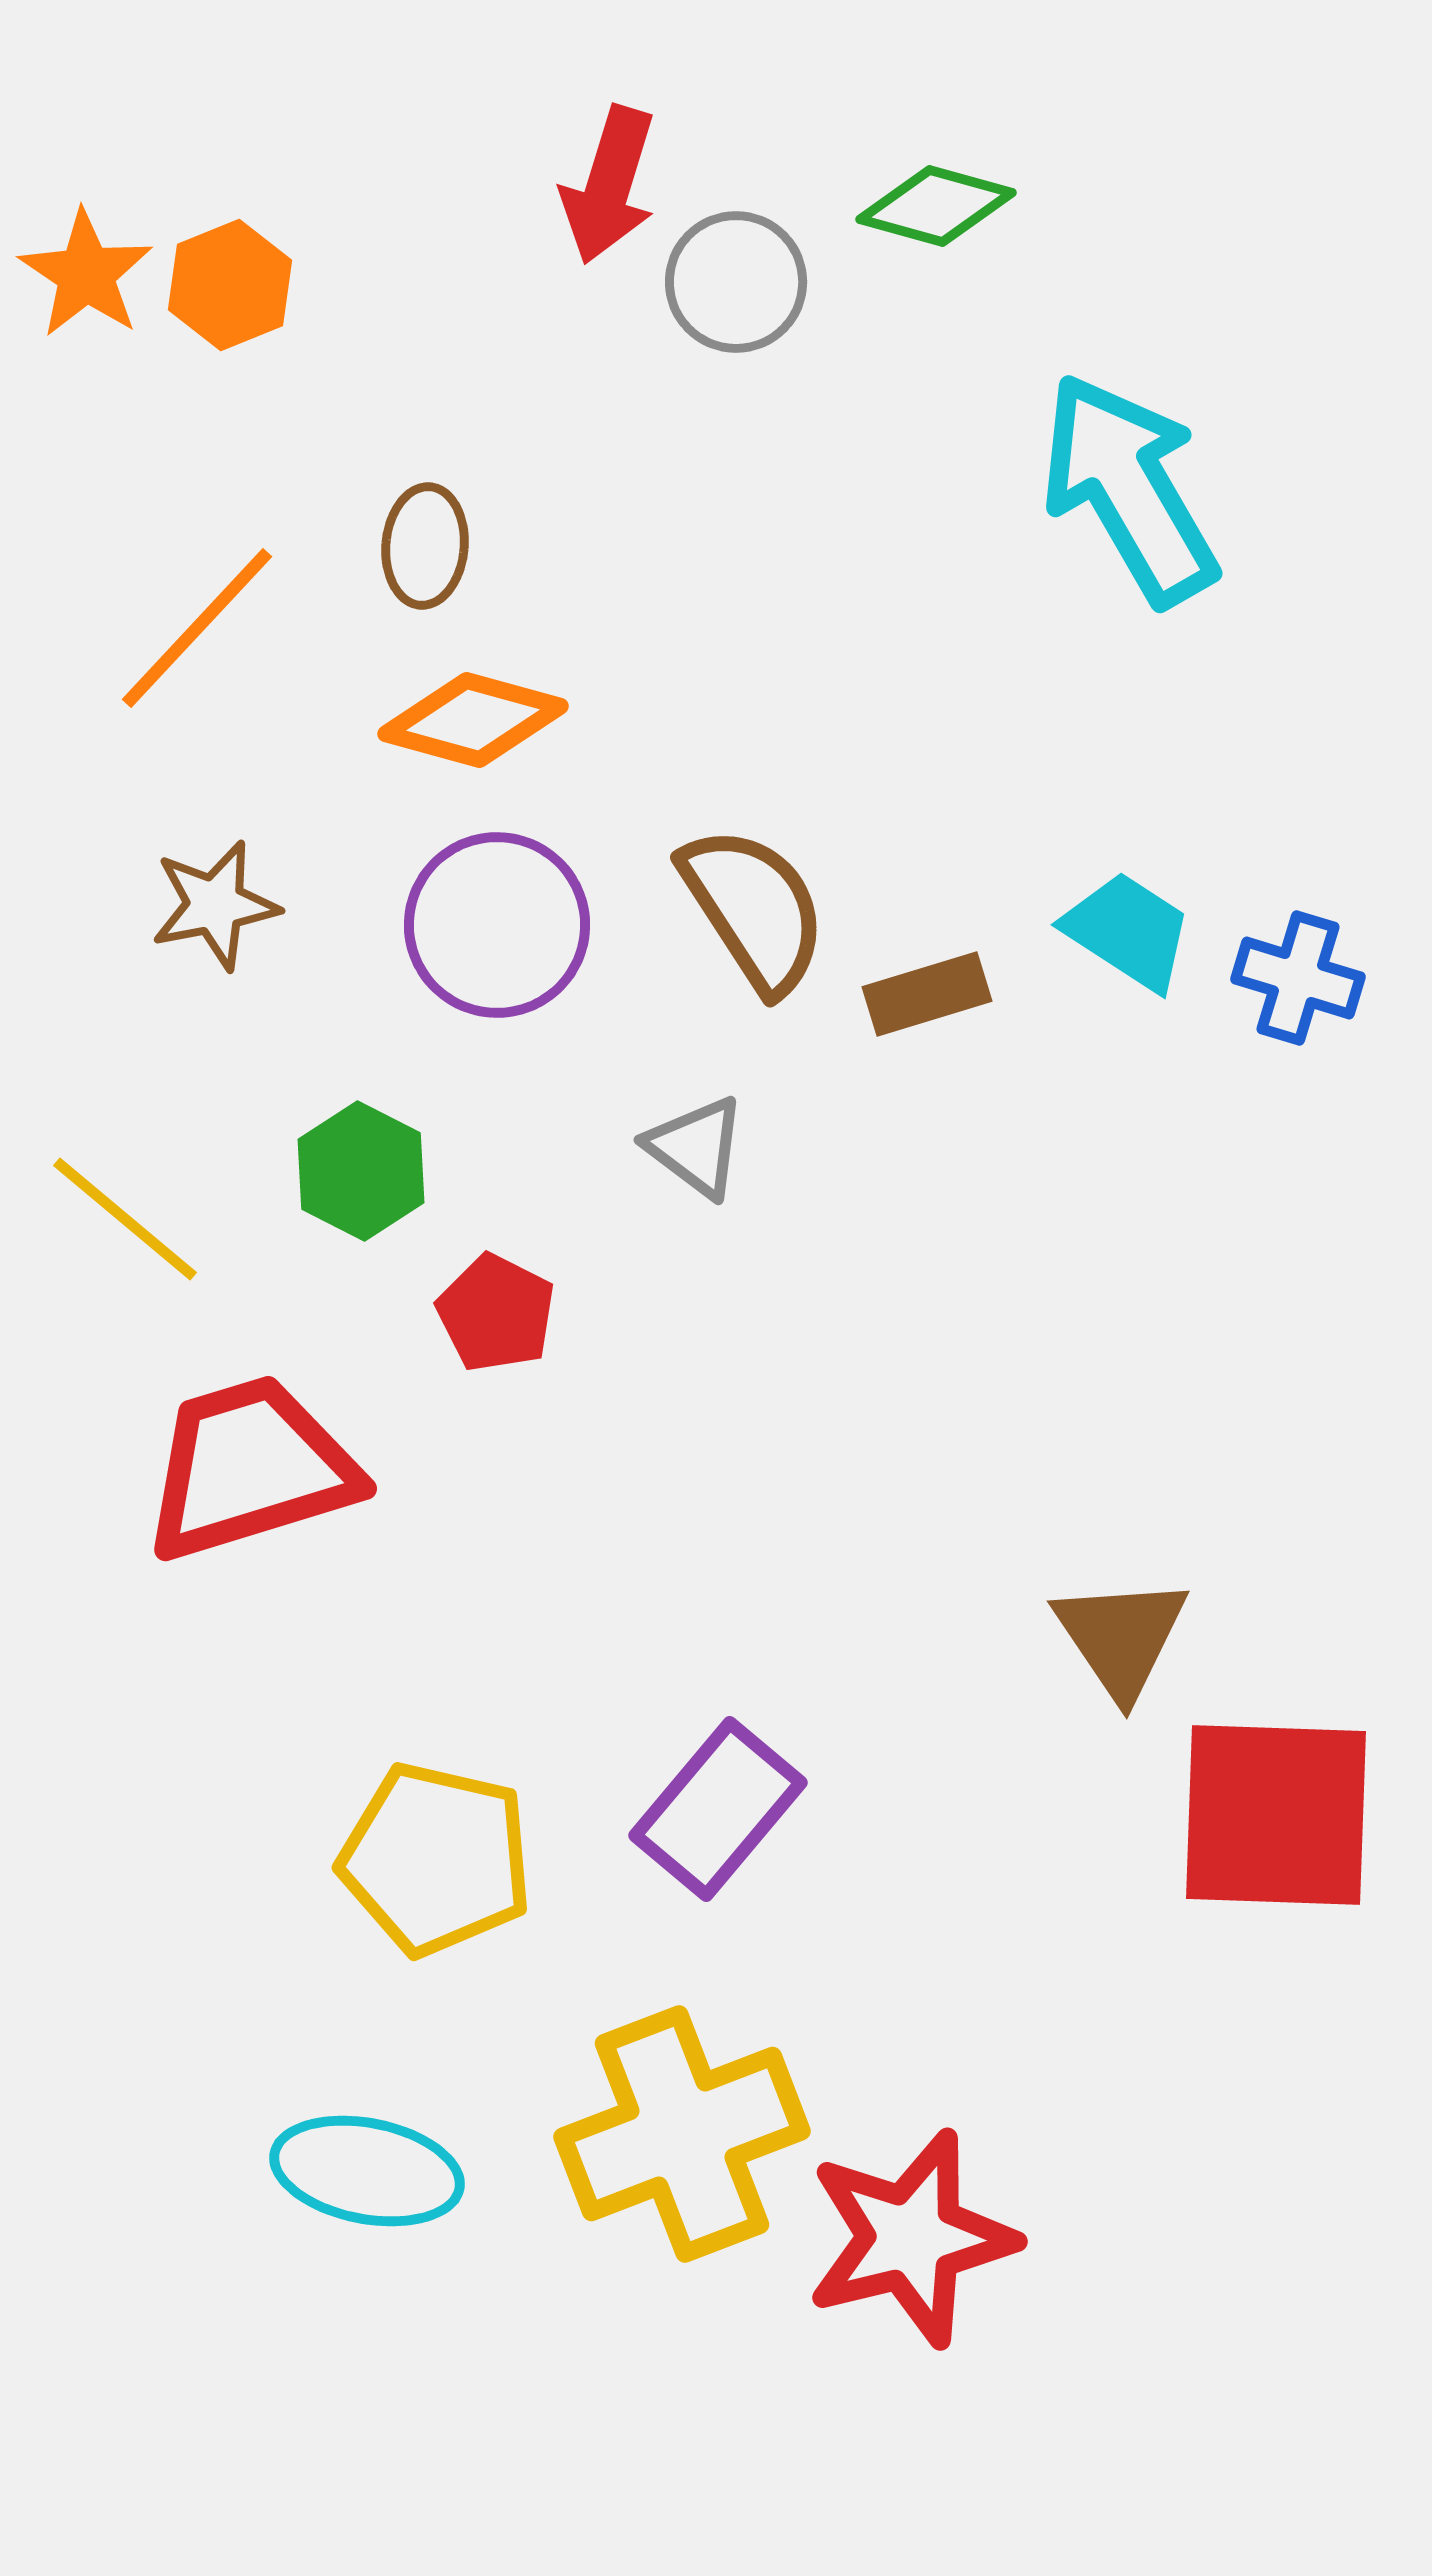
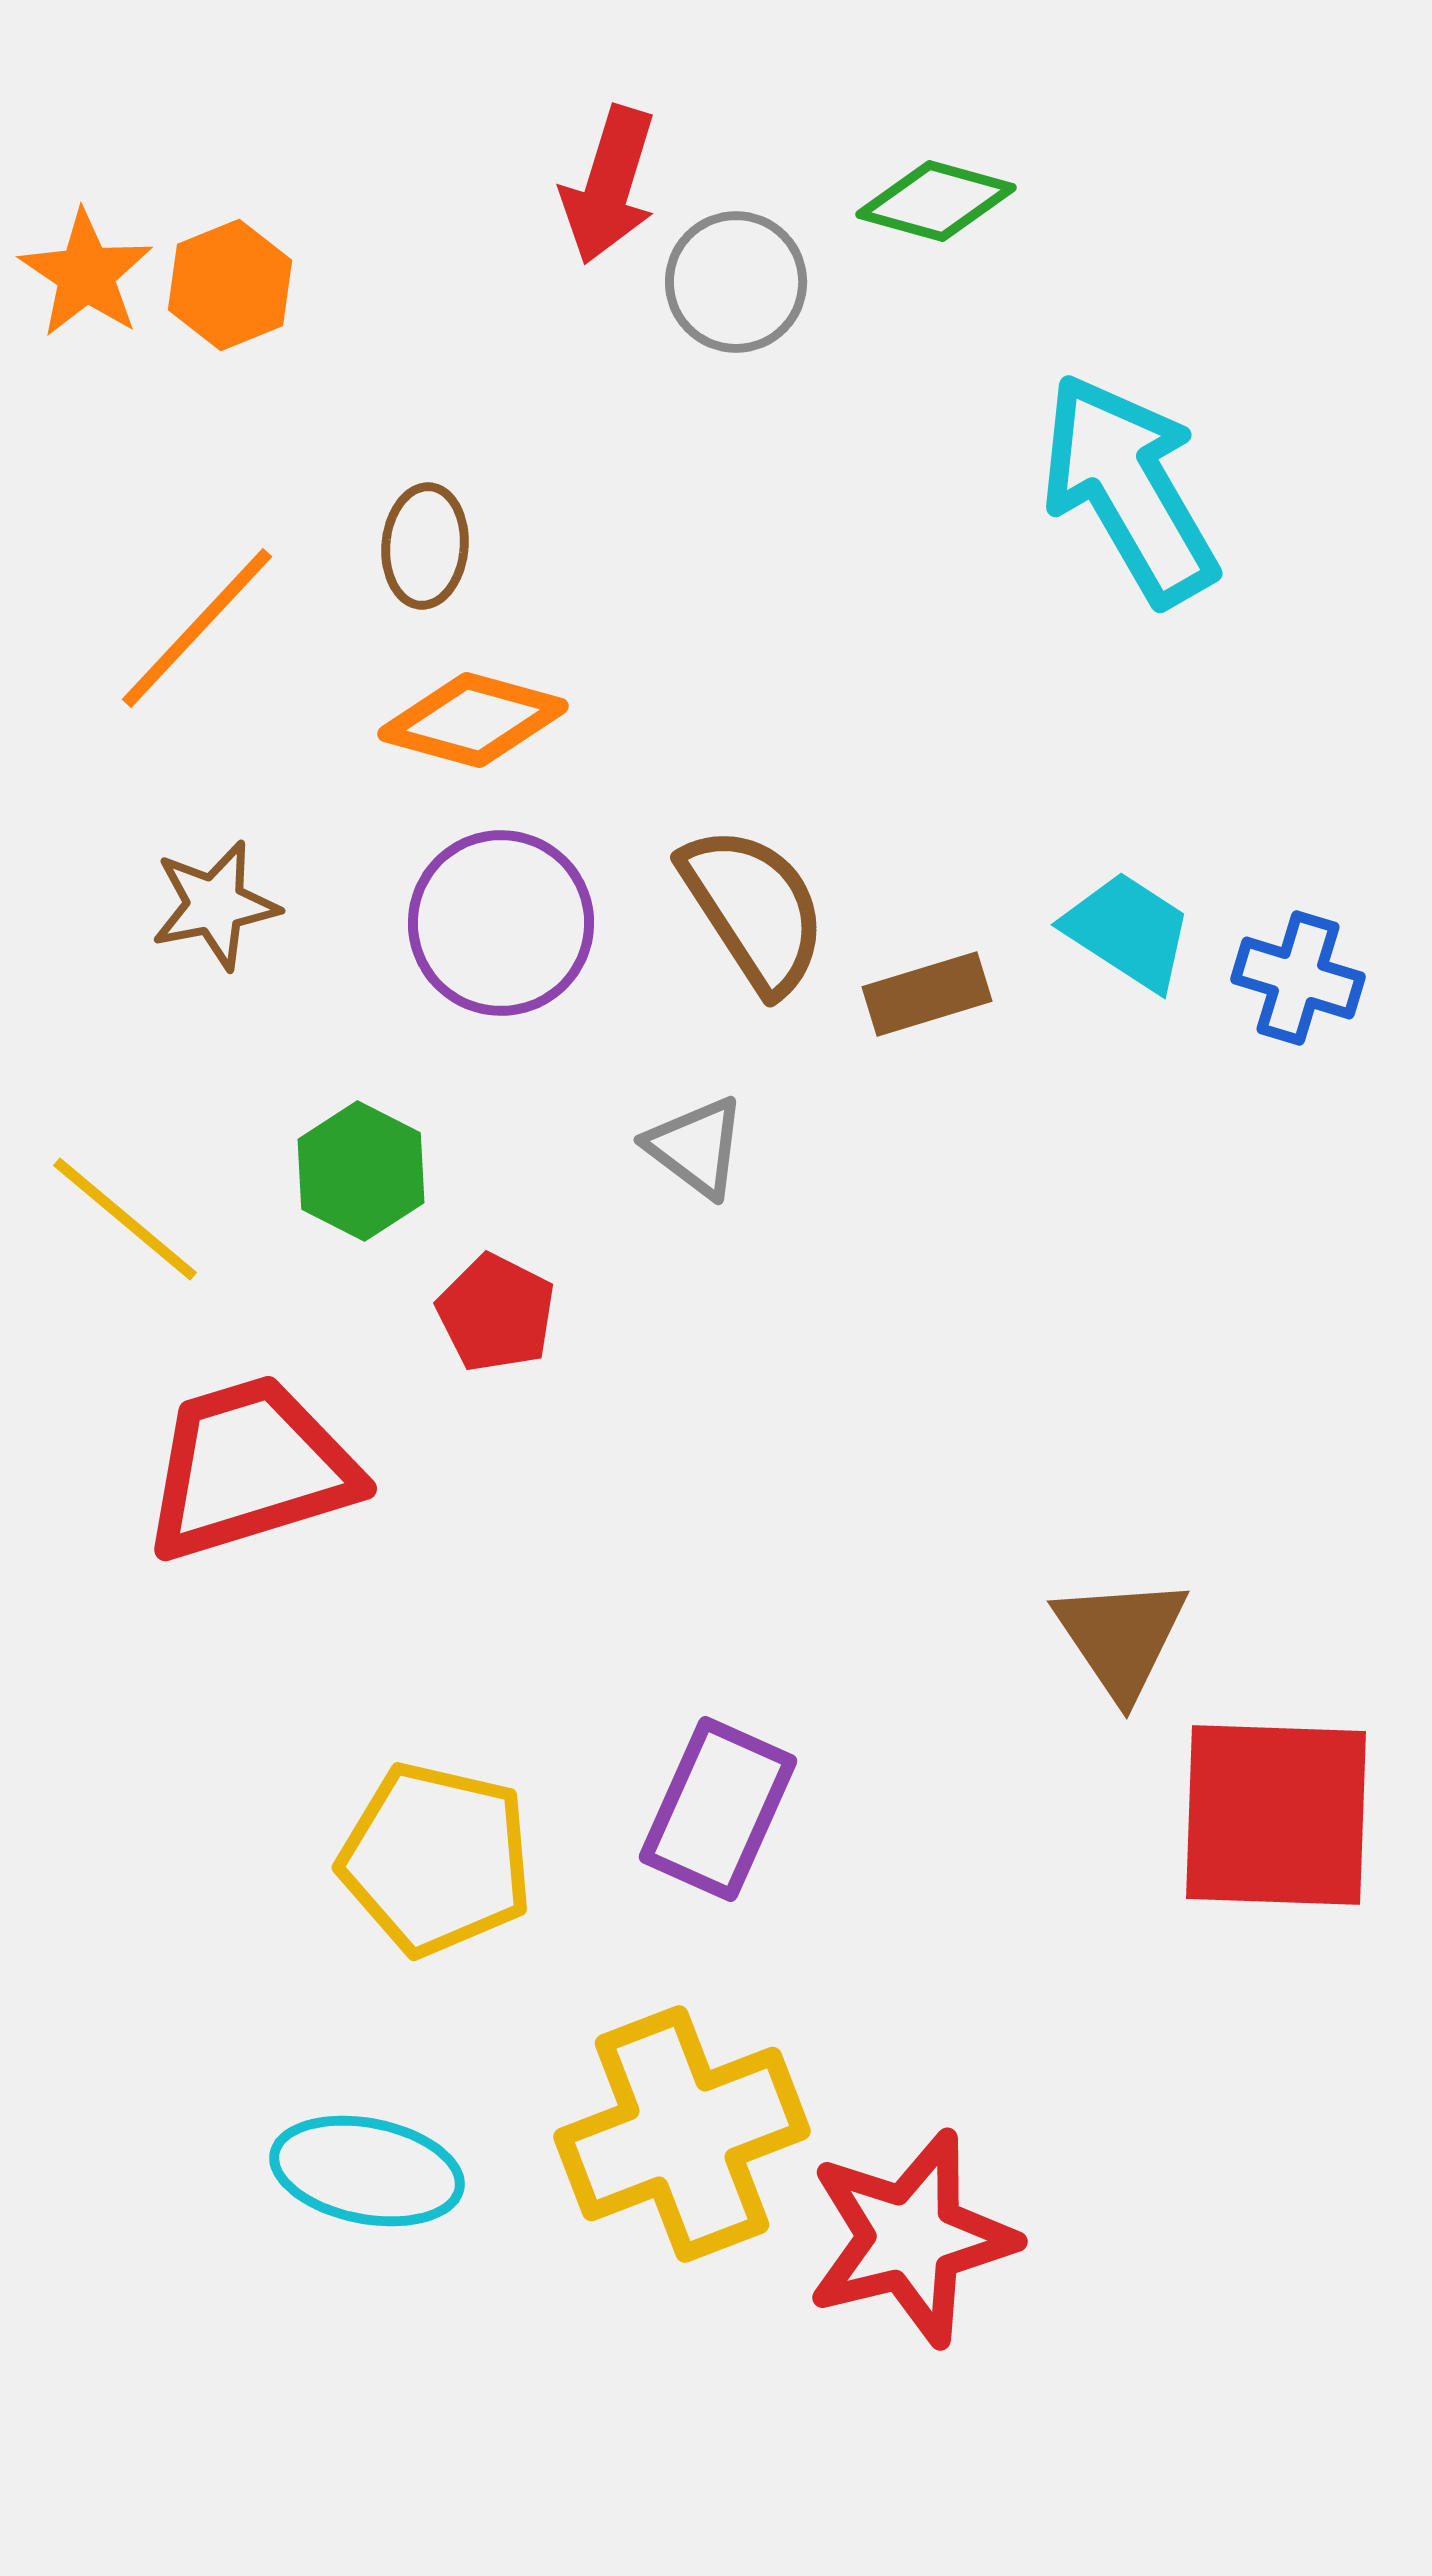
green diamond: moved 5 px up
purple circle: moved 4 px right, 2 px up
purple rectangle: rotated 16 degrees counterclockwise
